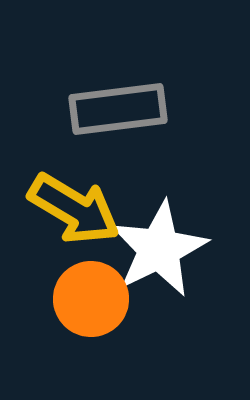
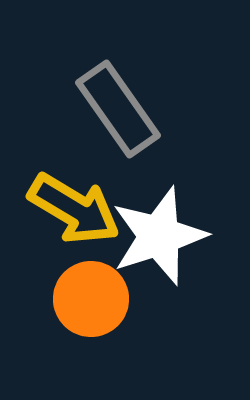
gray rectangle: rotated 62 degrees clockwise
white star: moved 13 px up; rotated 8 degrees clockwise
